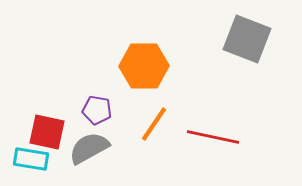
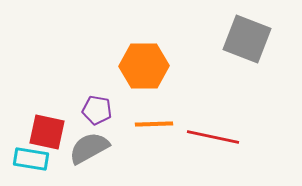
orange line: rotated 54 degrees clockwise
